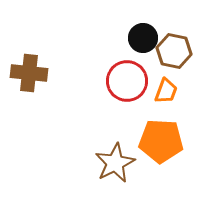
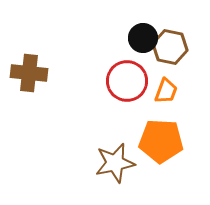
brown hexagon: moved 4 px left, 4 px up
brown star: rotated 15 degrees clockwise
